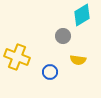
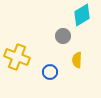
yellow semicircle: moved 1 px left; rotated 84 degrees clockwise
